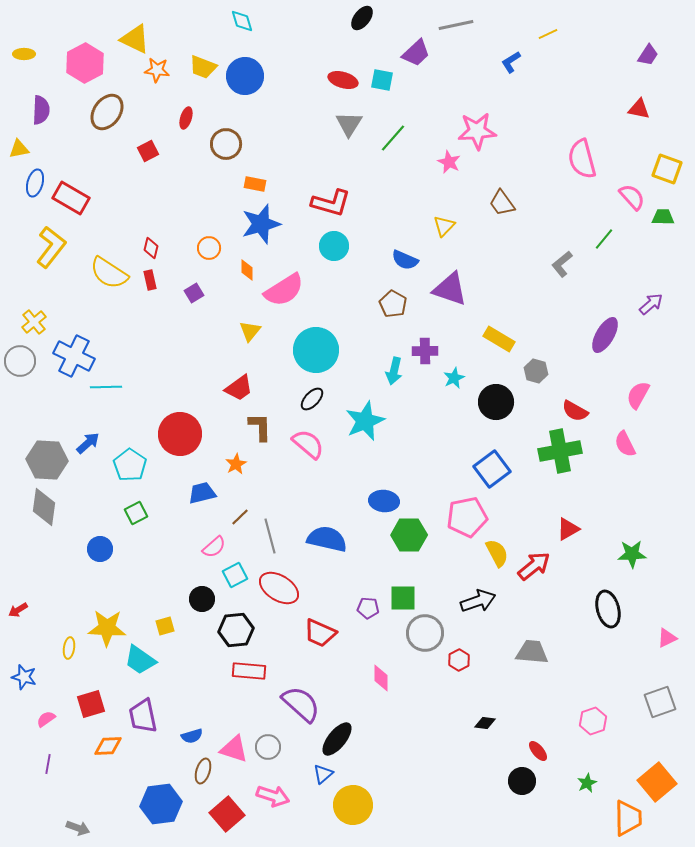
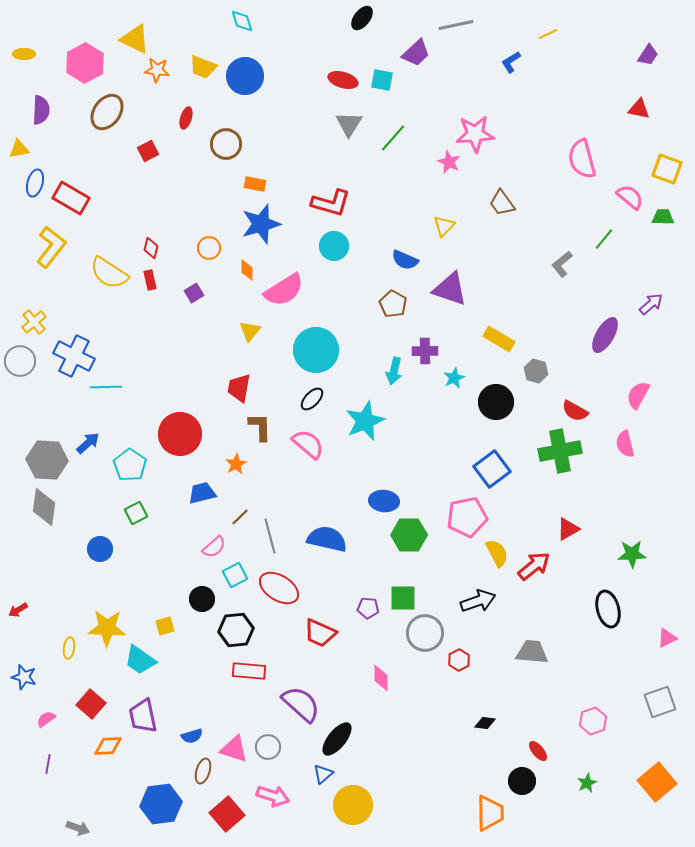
pink star at (477, 131): moved 2 px left, 3 px down
pink semicircle at (632, 197): moved 2 px left; rotated 8 degrees counterclockwise
red trapezoid at (239, 388): rotated 136 degrees clockwise
pink semicircle at (625, 444): rotated 12 degrees clockwise
red square at (91, 704): rotated 32 degrees counterclockwise
orange trapezoid at (628, 818): moved 138 px left, 5 px up
